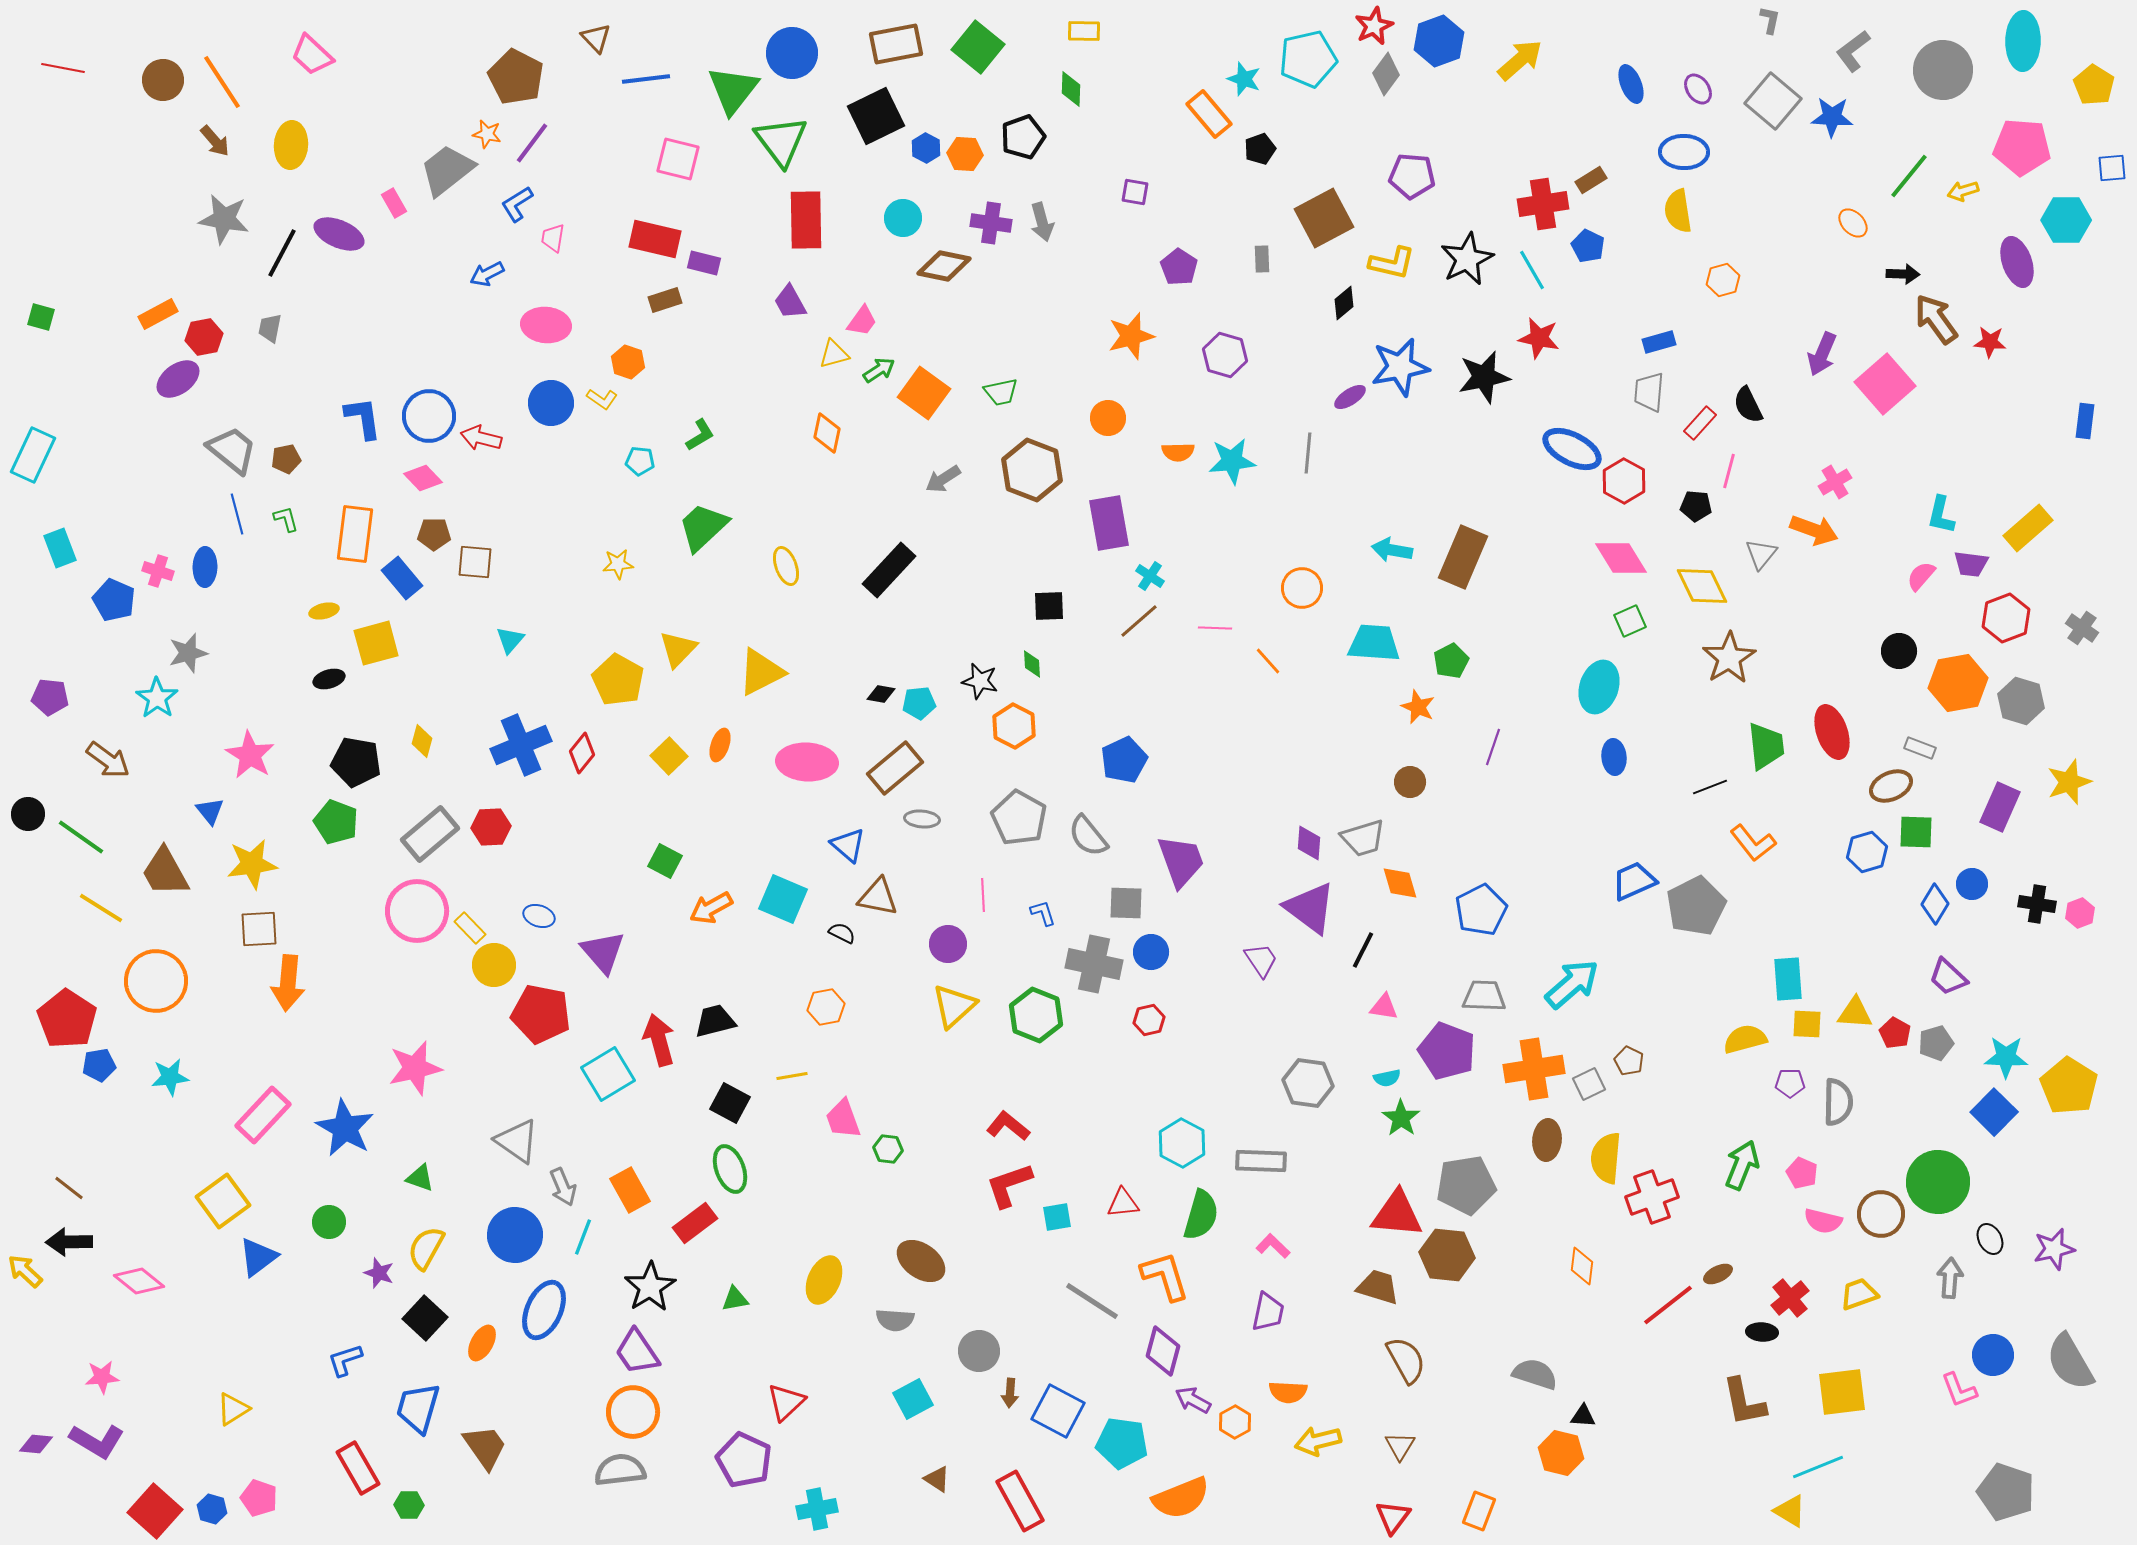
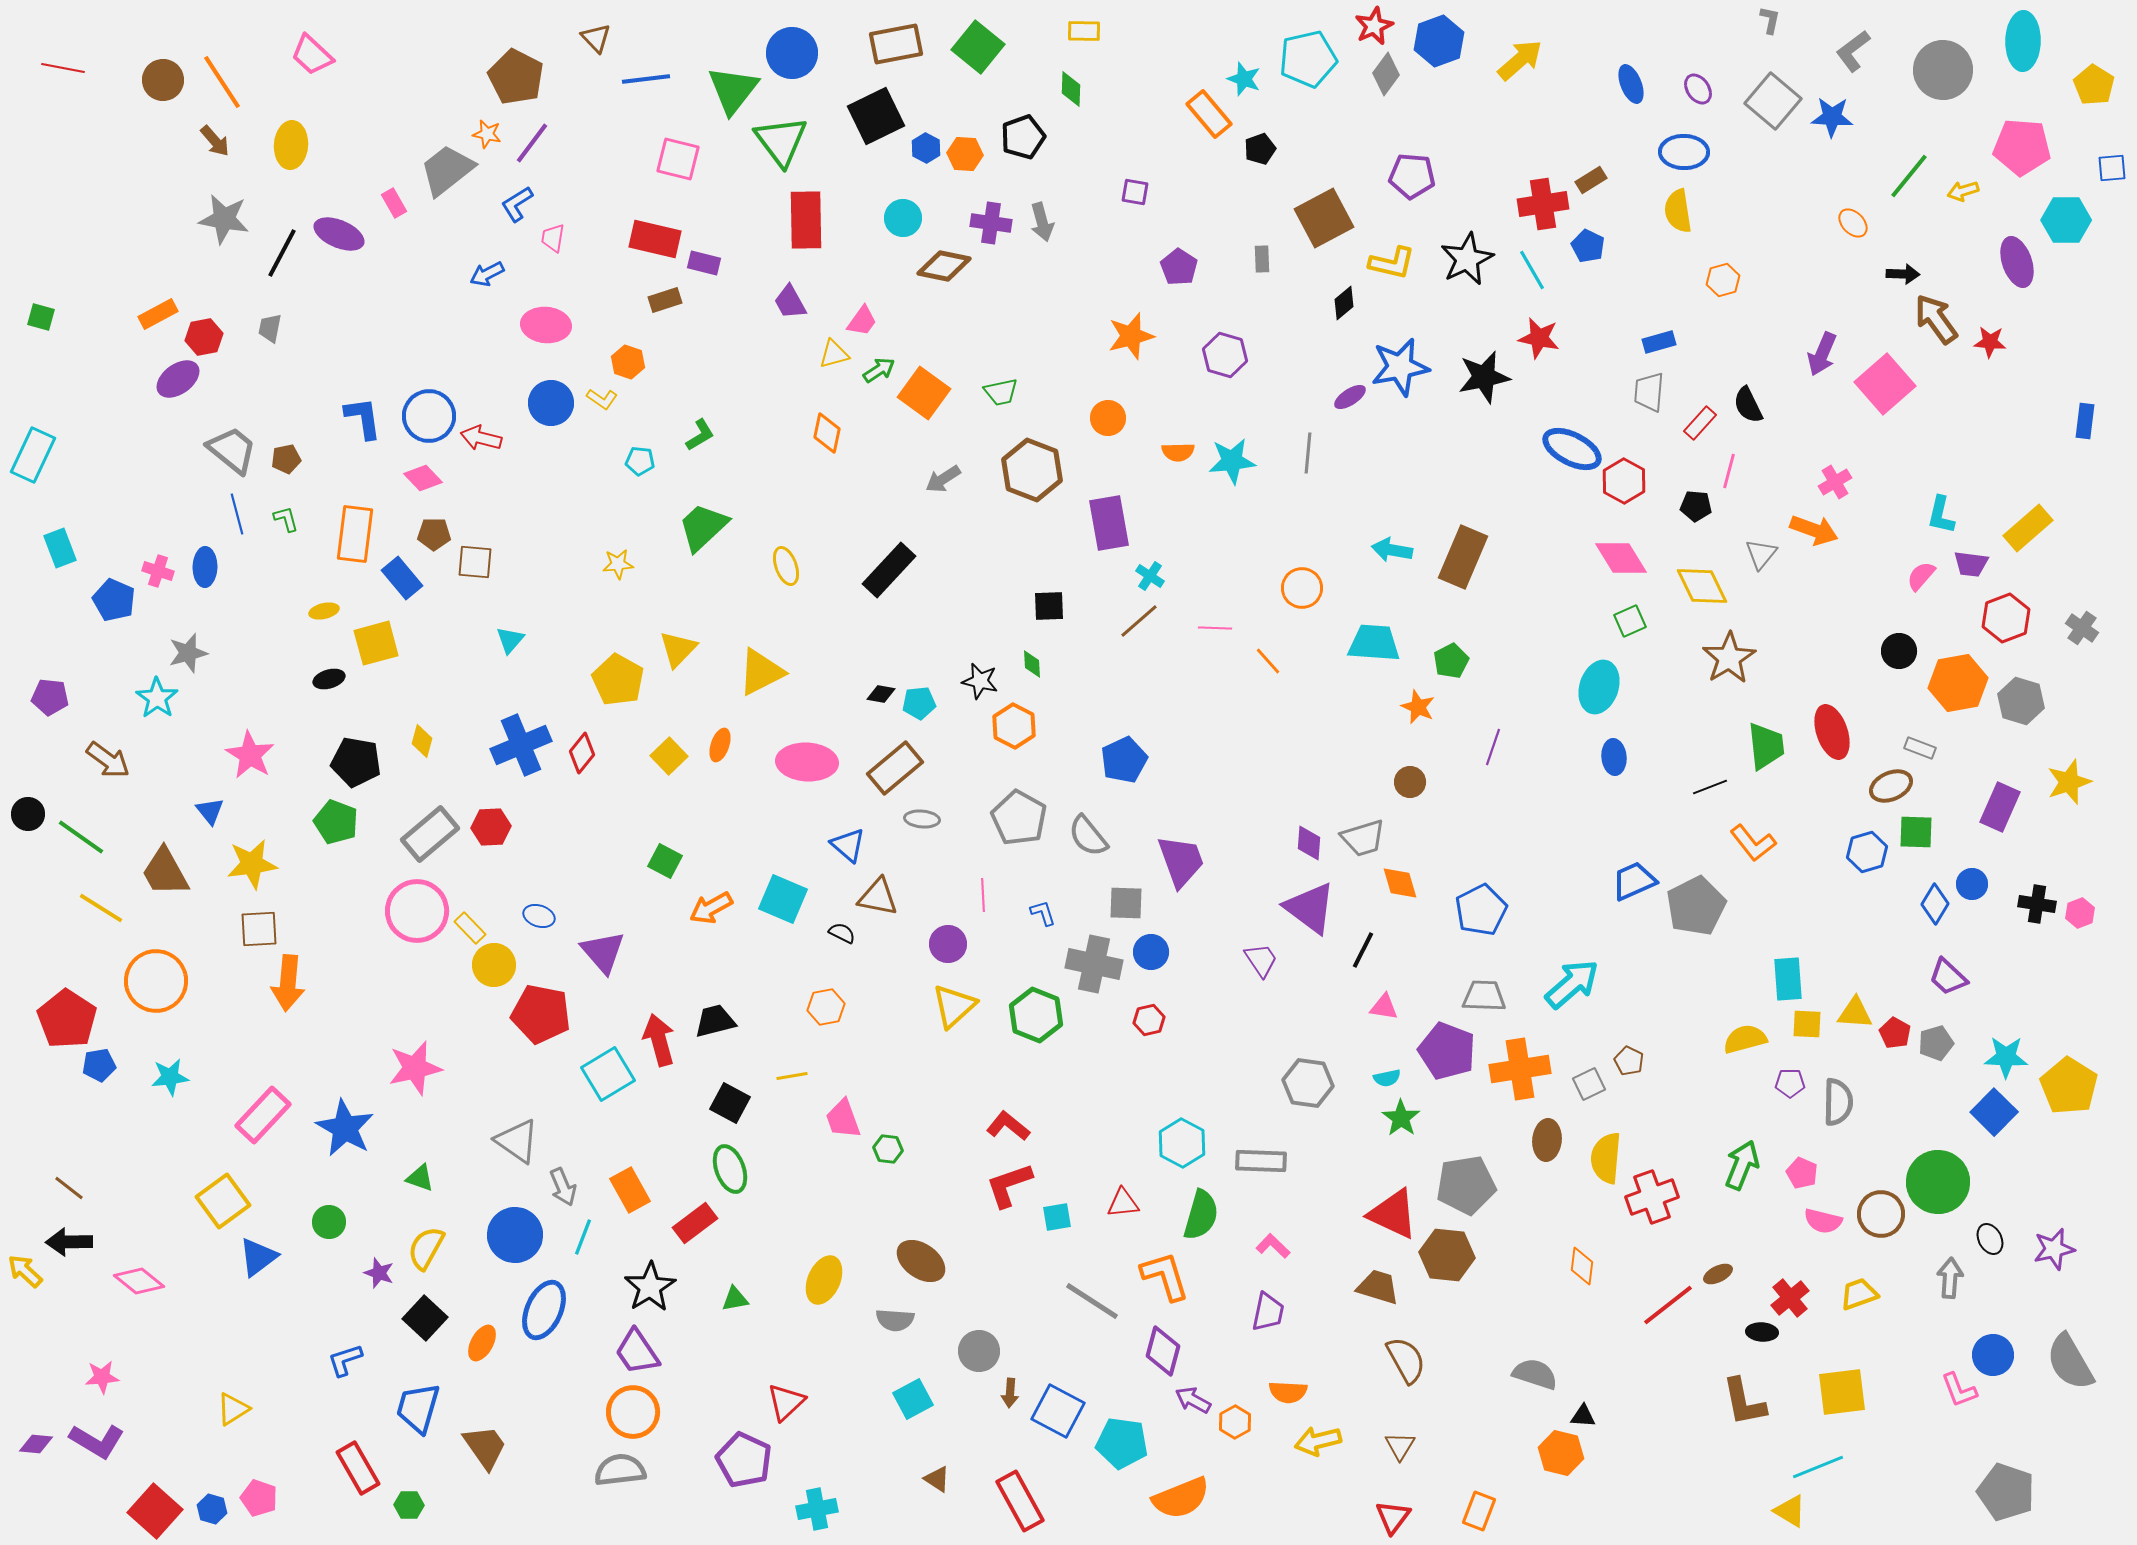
orange cross at (1534, 1069): moved 14 px left
red triangle at (1397, 1214): moved 4 px left; rotated 20 degrees clockwise
